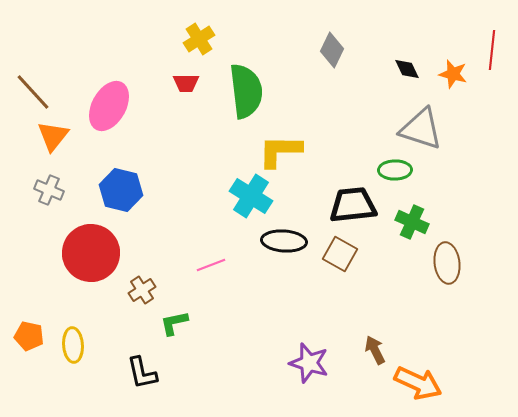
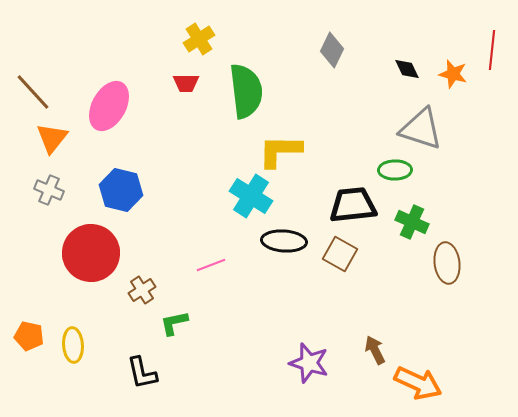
orange triangle: moved 1 px left, 2 px down
